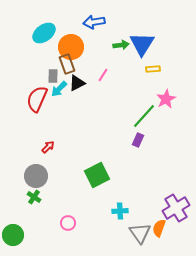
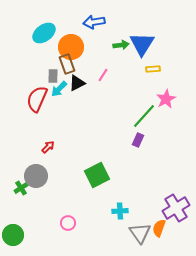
green cross: moved 13 px left, 9 px up; rotated 24 degrees clockwise
